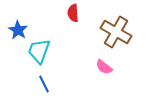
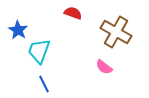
red semicircle: rotated 114 degrees clockwise
